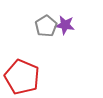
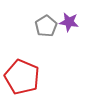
purple star: moved 4 px right, 3 px up
